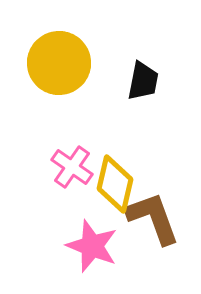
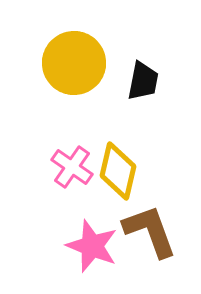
yellow circle: moved 15 px right
yellow diamond: moved 3 px right, 13 px up
brown L-shape: moved 3 px left, 13 px down
